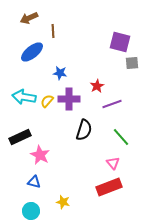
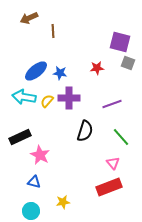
blue ellipse: moved 4 px right, 19 px down
gray square: moved 4 px left; rotated 24 degrees clockwise
red star: moved 18 px up; rotated 24 degrees clockwise
purple cross: moved 1 px up
black semicircle: moved 1 px right, 1 px down
yellow star: rotated 24 degrees counterclockwise
